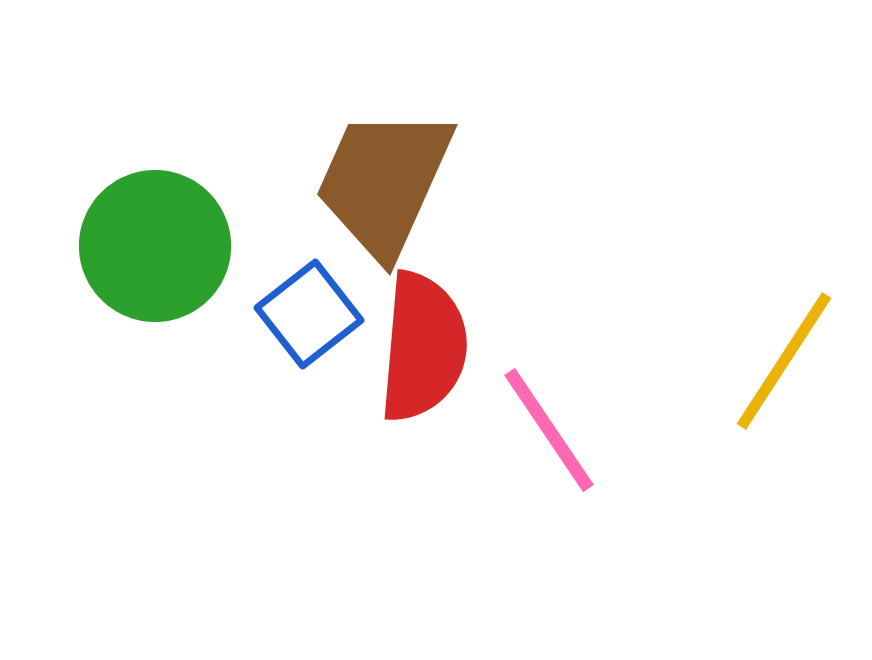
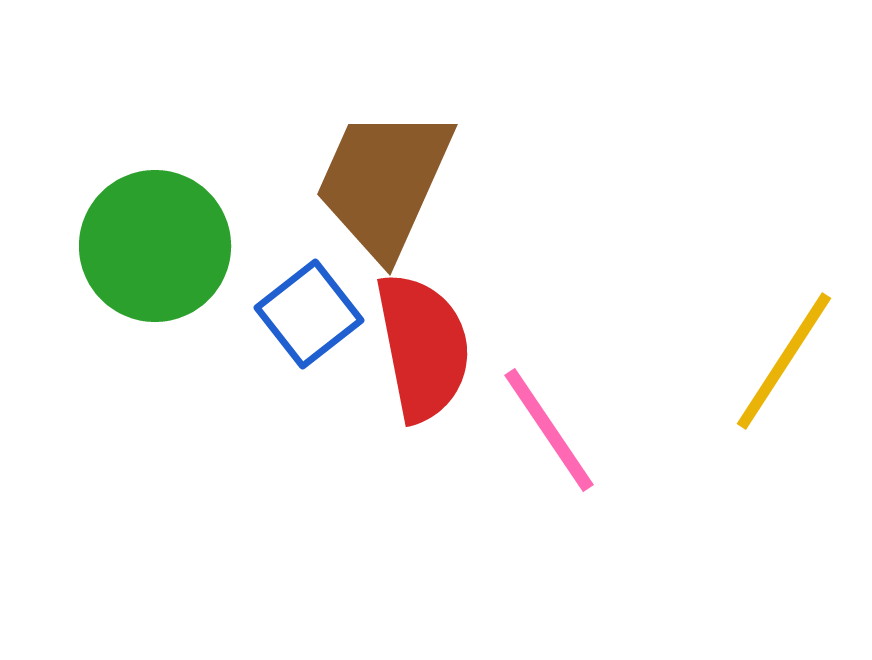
red semicircle: rotated 16 degrees counterclockwise
